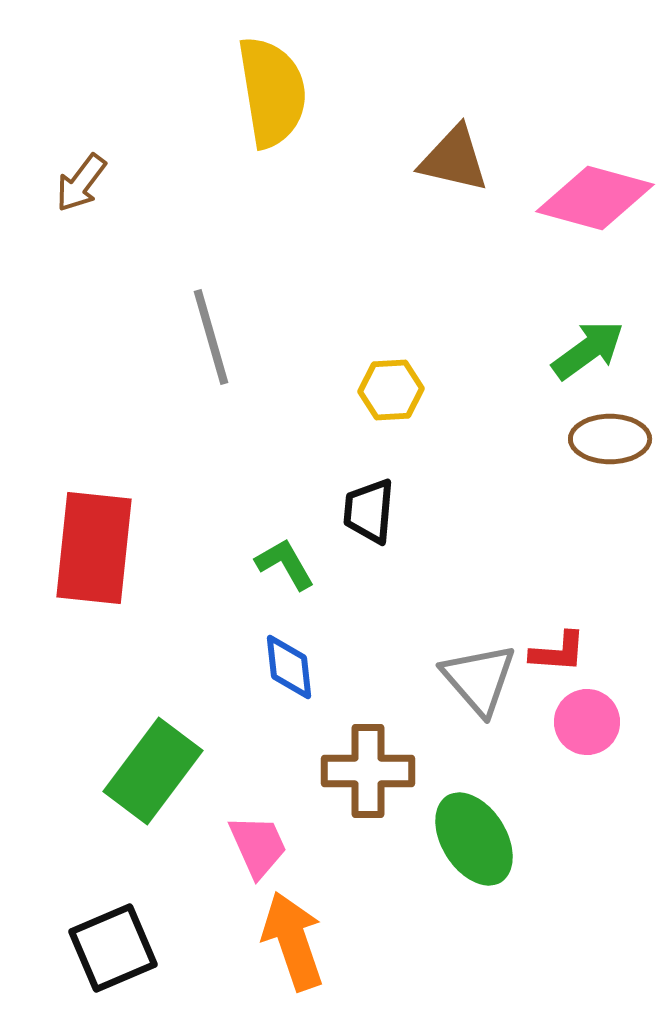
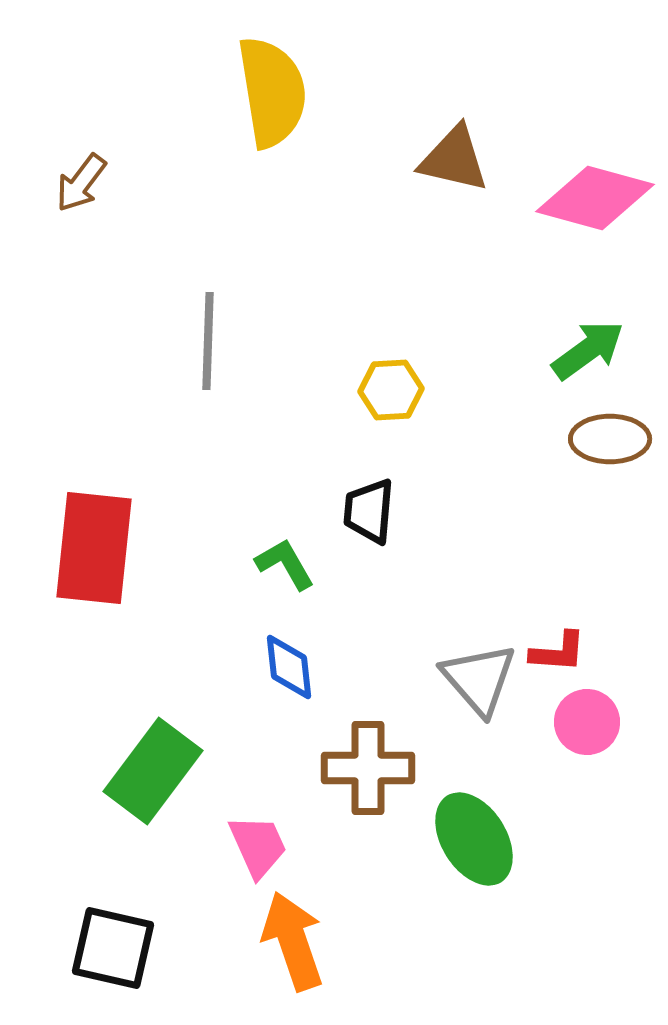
gray line: moved 3 px left, 4 px down; rotated 18 degrees clockwise
brown cross: moved 3 px up
black square: rotated 36 degrees clockwise
